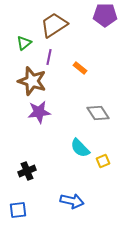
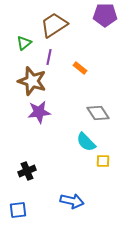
cyan semicircle: moved 6 px right, 6 px up
yellow square: rotated 24 degrees clockwise
